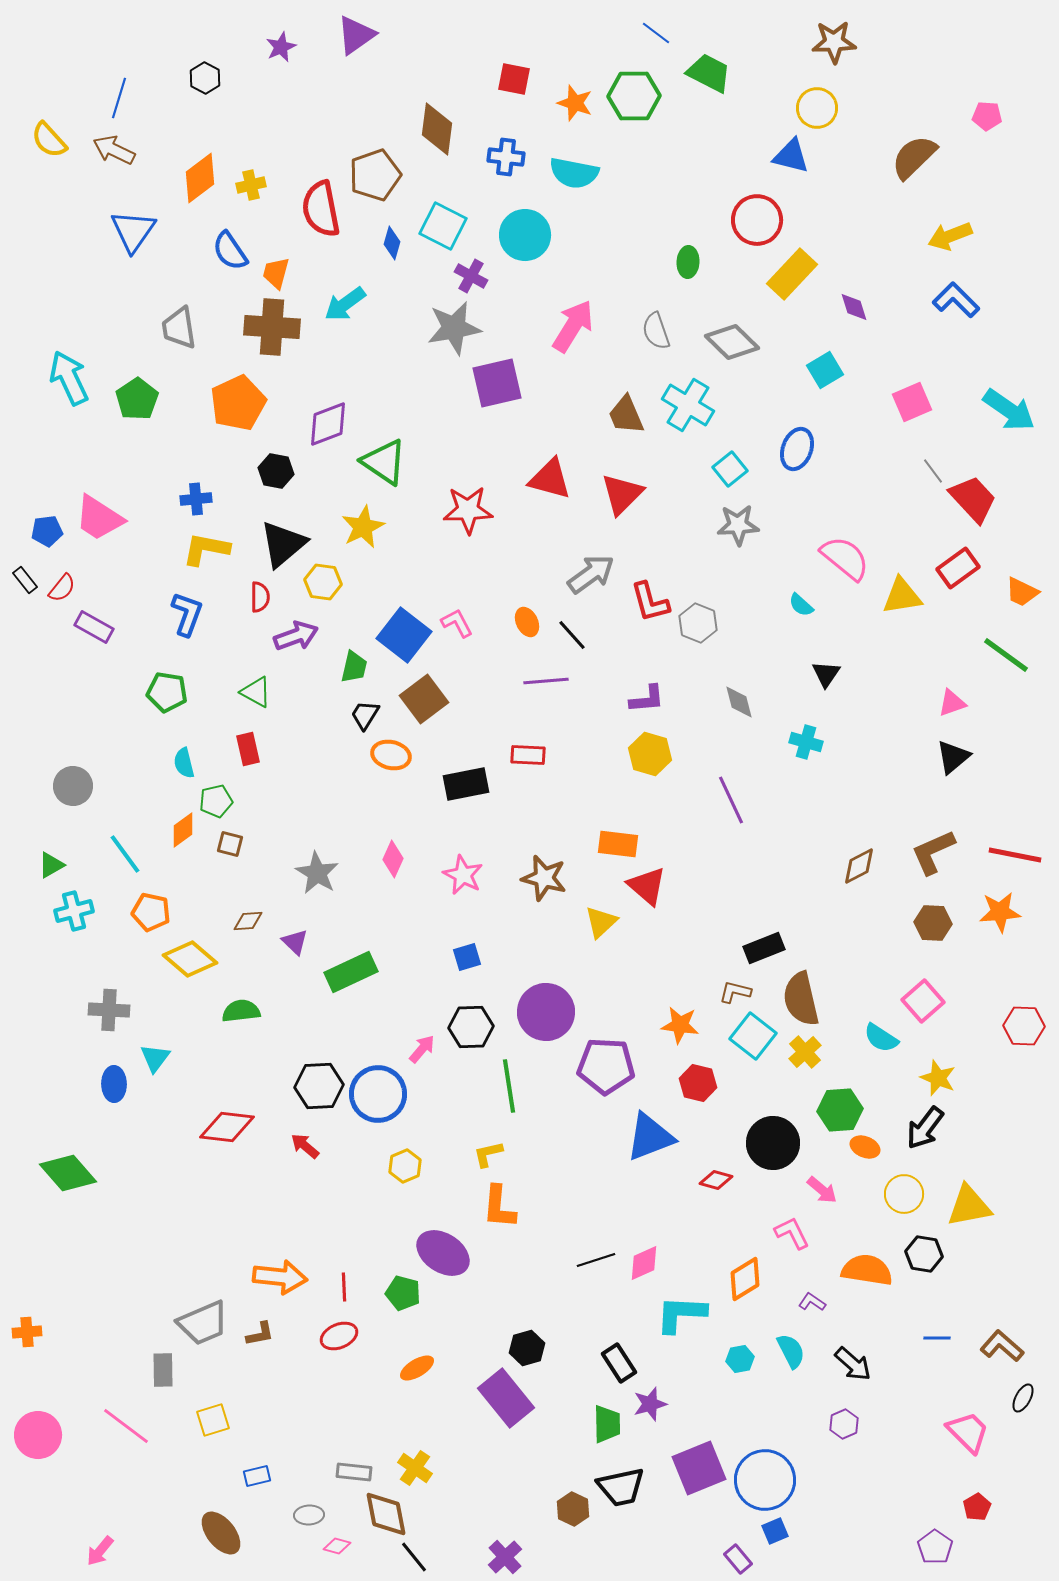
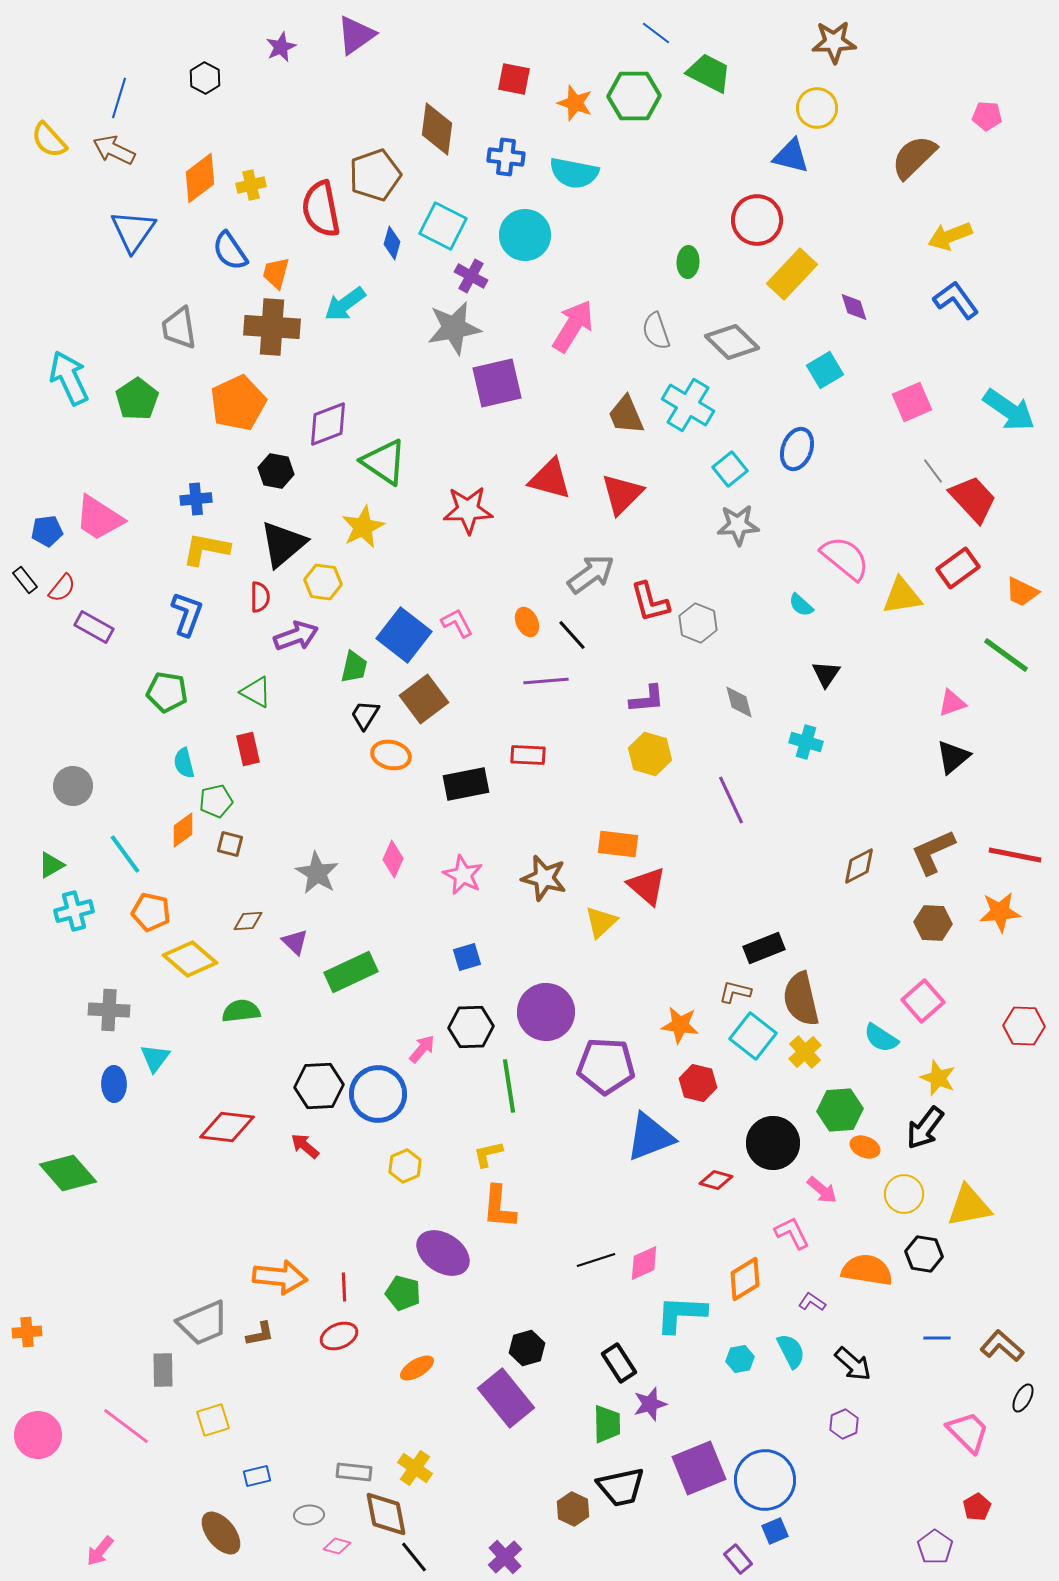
blue L-shape at (956, 300): rotated 9 degrees clockwise
